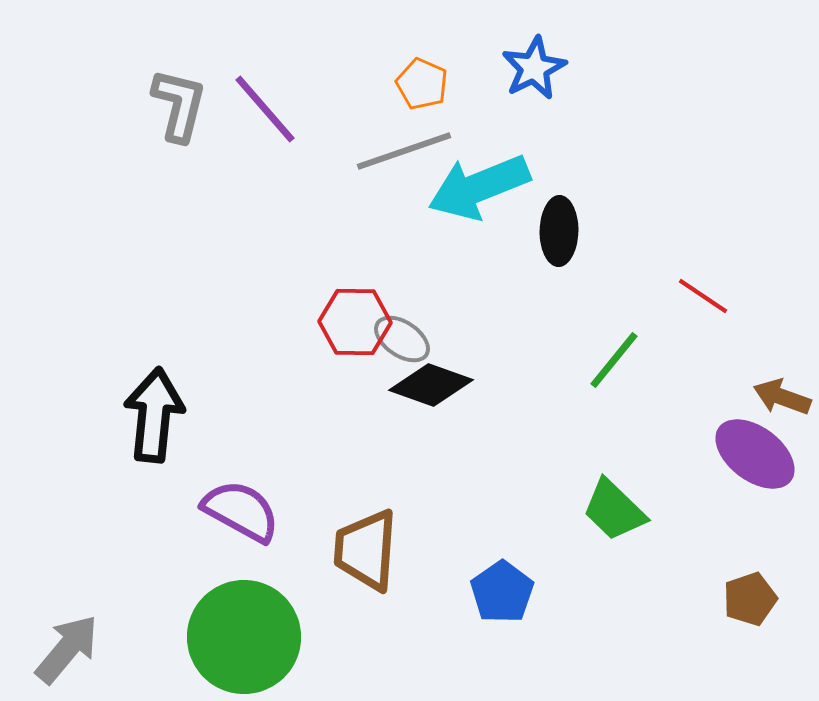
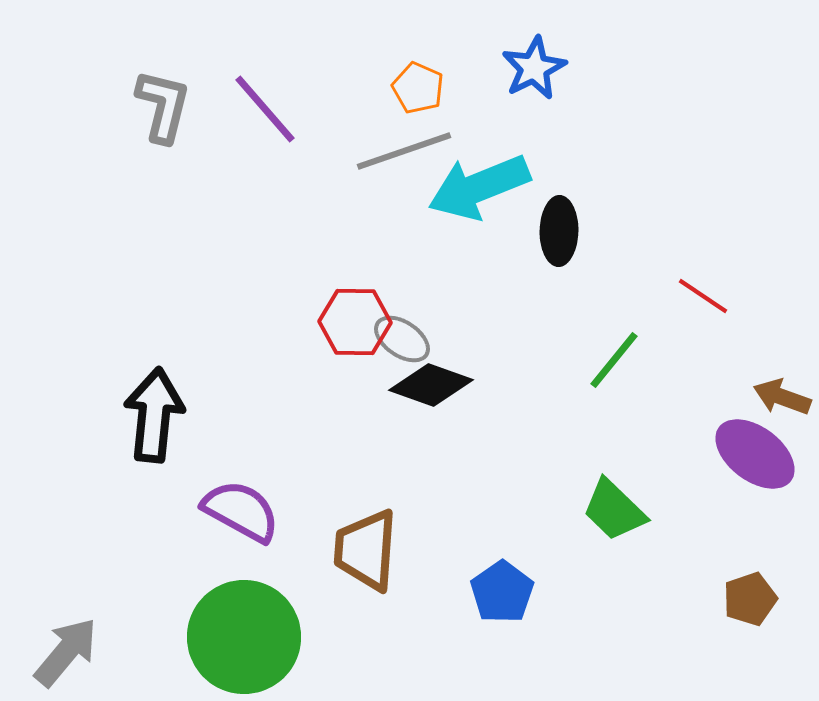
orange pentagon: moved 4 px left, 4 px down
gray L-shape: moved 16 px left, 1 px down
gray arrow: moved 1 px left, 3 px down
